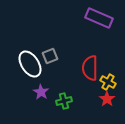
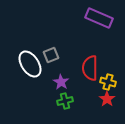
gray square: moved 1 px right, 1 px up
yellow cross: rotated 14 degrees counterclockwise
purple star: moved 20 px right, 10 px up
green cross: moved 1 px right
